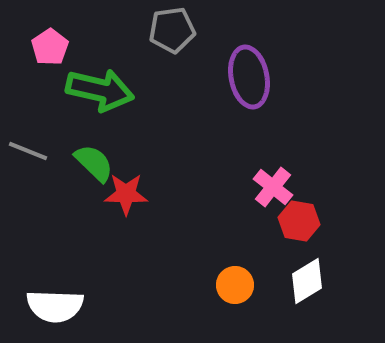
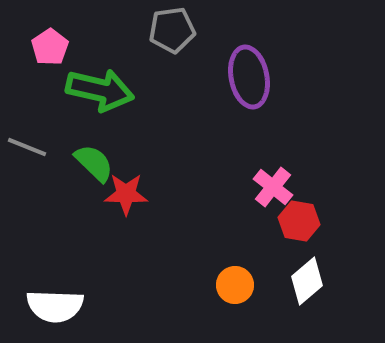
gray line: moved 1 px left, 4 px up
white diamond: rotated 9 degrees counterclockwise
